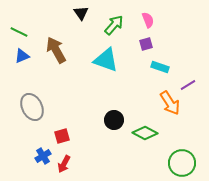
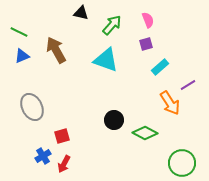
black triangle: rotated 42 degrees counterclockwise
green arrow: moved 2 px left
cyan rectangle: rotated 60 degrees counterclockwise
